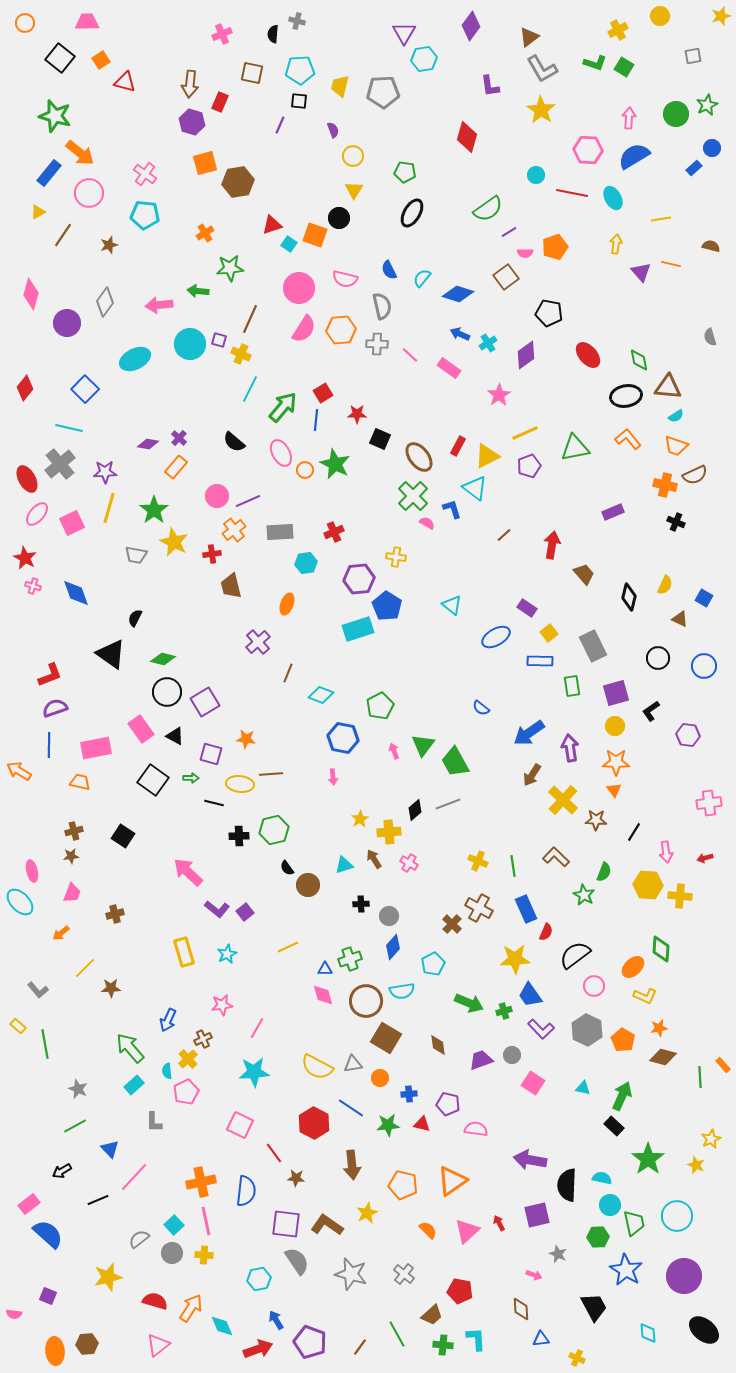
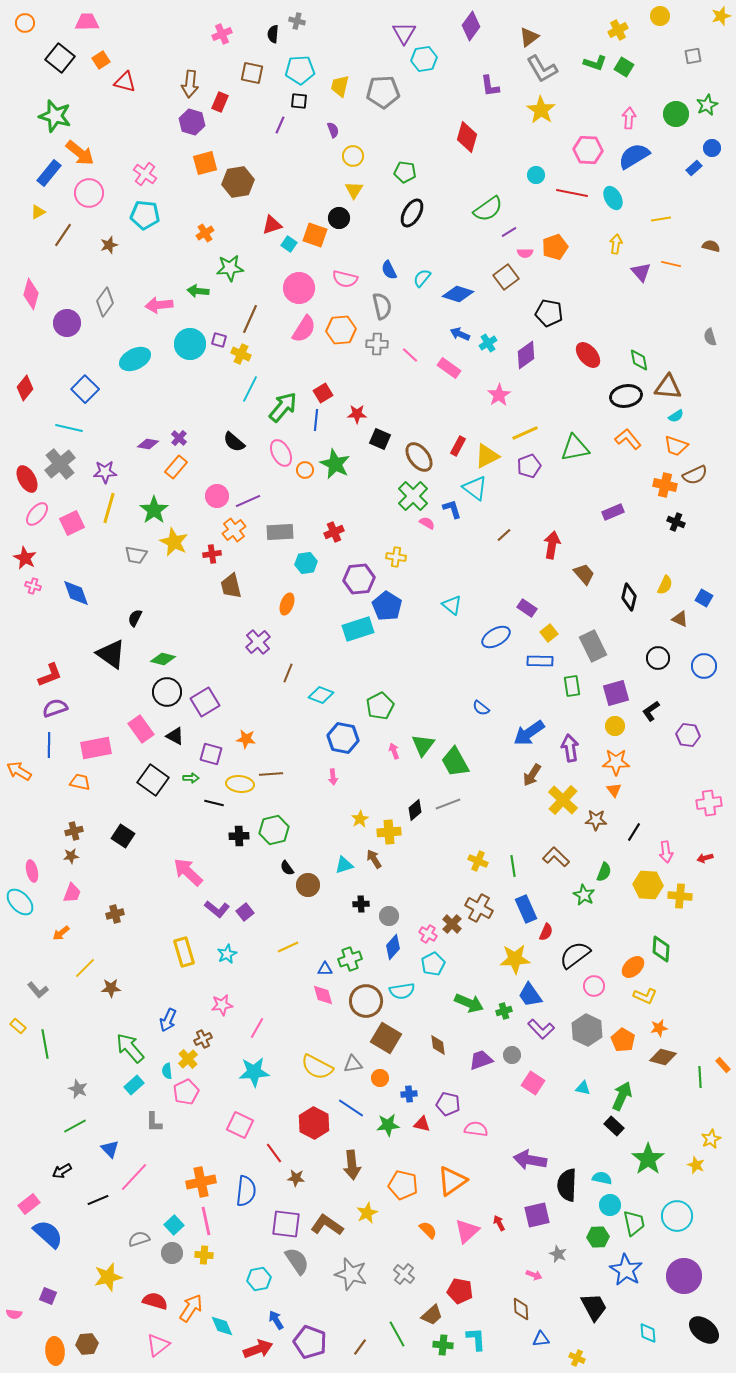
pink cross at (409, 863): moved 19 px right, 71 px down
gray semicircle at (139, 1239): rotated 20 degrees clockwise
